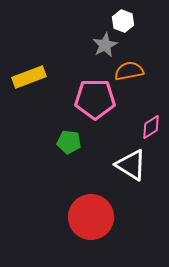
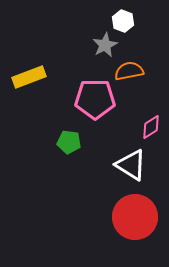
red circle: moved 44 px right
